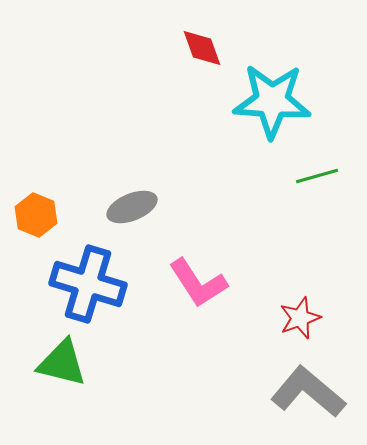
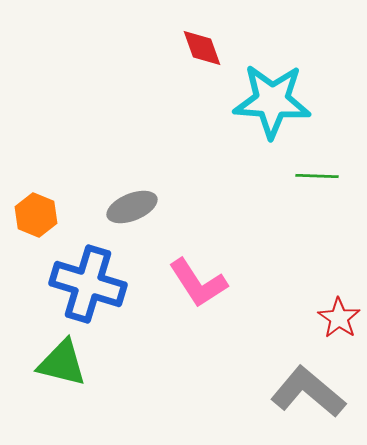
green line: rotated 18 degrees clockwise
red star: moved 39 px right; rotated 18 degrees counterclockwise
